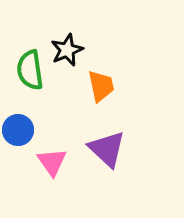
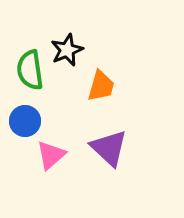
orange trapezoid: rotated 28 degrees clockwise
blue circle: moved 7 px right, 9 px up
purple triangle: moved 2 px right, 1 px up
pink triangle: moved 1 px left, 7 px up; rotated 24 degrees clockwise
